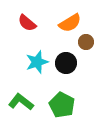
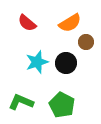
green L-shape: rotated 15 degrees counterclockwise
